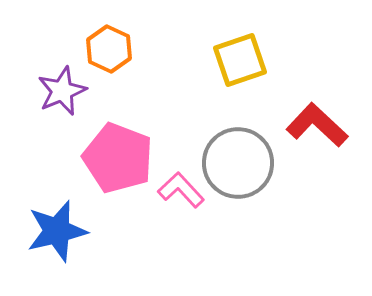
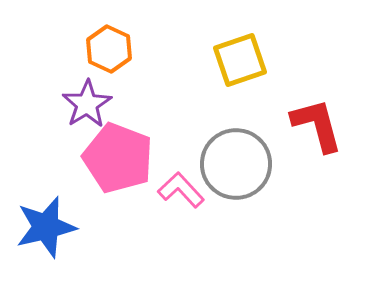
purple star: moved 25 px right, 13 px down; rotated 9 degrees counterclockwise
red L-shape: rotated 32 degrees clockwise
gray circle: moved 2 px left, 1 px down
blue star: moved 11 px left, 4 px up
